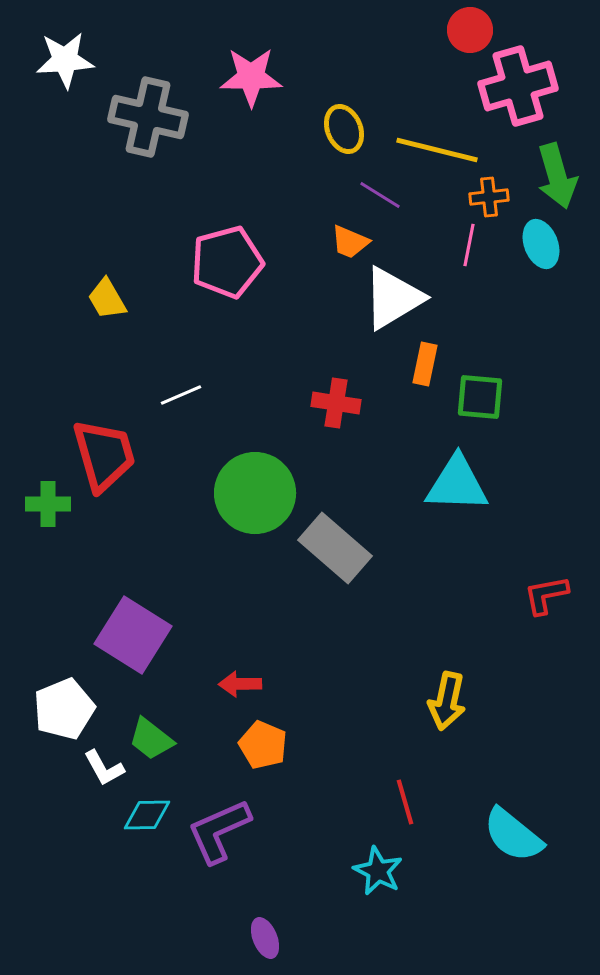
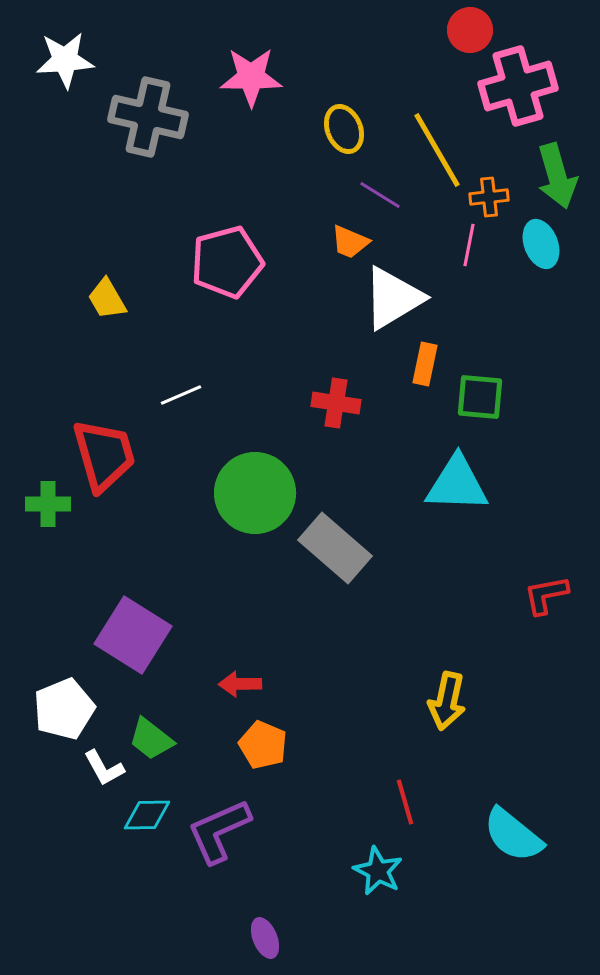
yellow line: rotated 46 degrees clockwise
